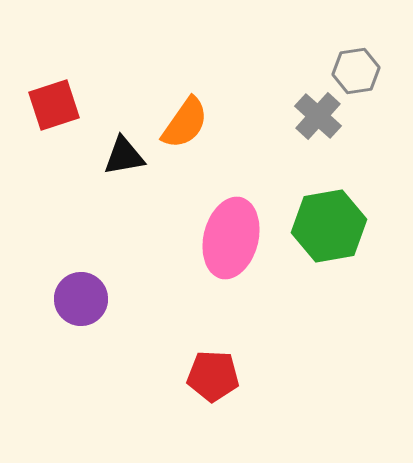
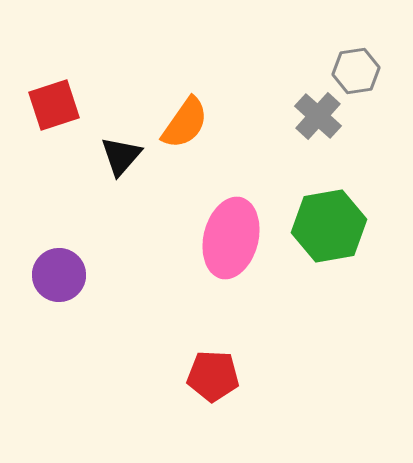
black triangle: moved 3 px left; rotated 39 degrees counterclockwise
purple circle: moved 22 px left, 24 px up
